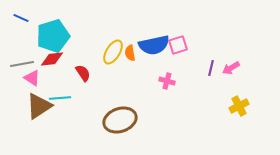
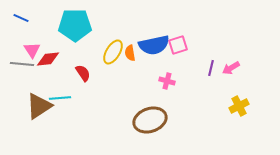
cyan pentagon: moved 22 px right, 11 px up; rotated 16 degrees clockwise
red diamond: moved 4 px left
gray line: rotated 15 degrees clockwise
pink triangle: moved 28 px up; rotated 24 degrees clockwise
brown ellipse: moved 30 px right
